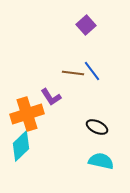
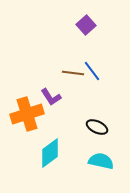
cyan diamond: moved 29 px right, 7 px down; rotated 8 degrees clockwise
